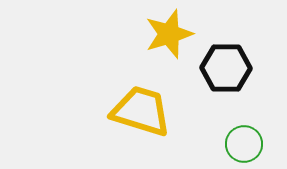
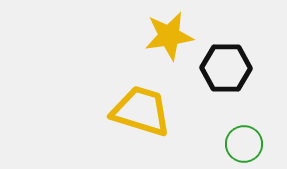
yellow star: moved 2 px down; rotated 9 degrees clockwise
